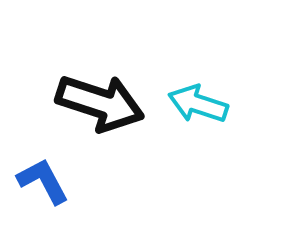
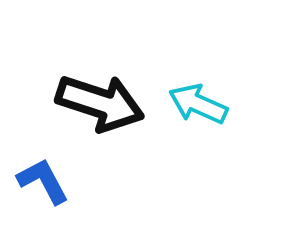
cyan arrow: rotated 6 degrees clockwise
